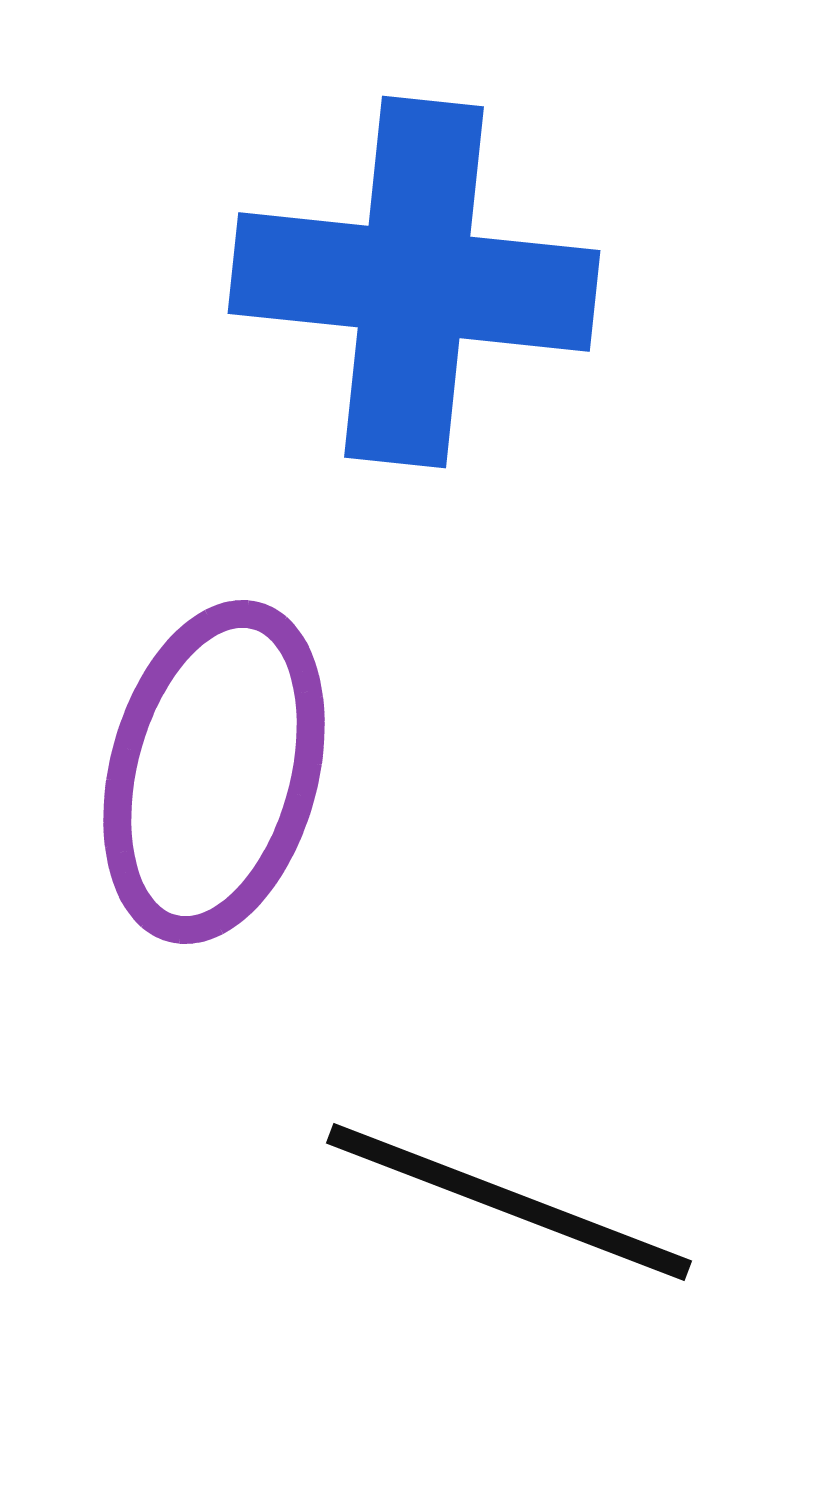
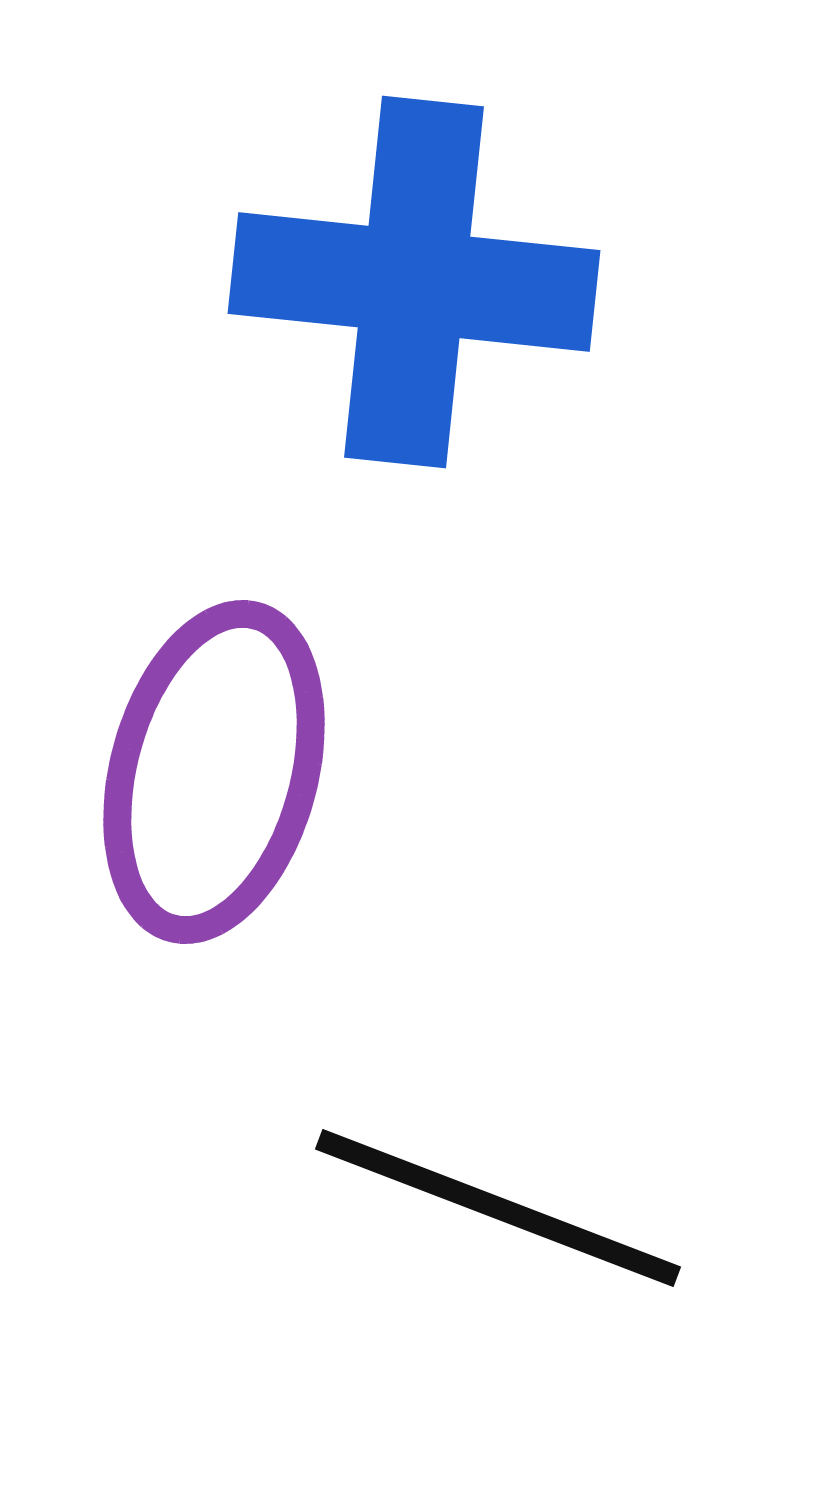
black line: moved 11 px left, 6 px down
